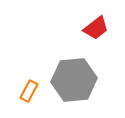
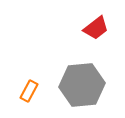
gray hexagon: moved 8 px right, 5 px down
